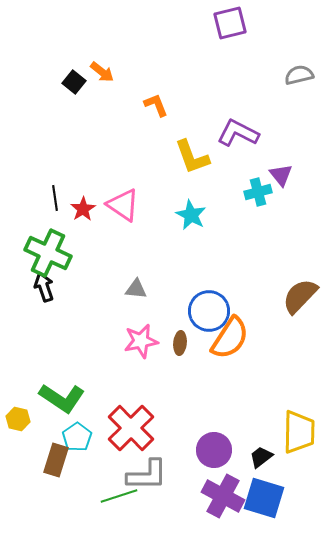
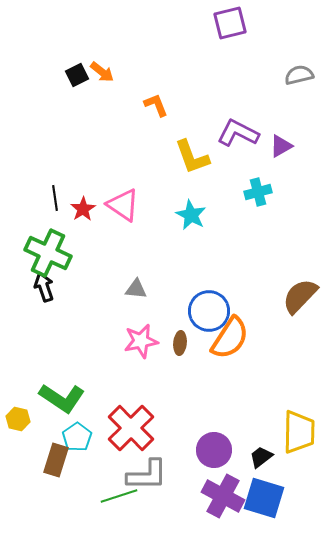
black square: moved 3 px right, 7 px up; rotated 25 degrees clockwise
purple triangle: moved 29 px up; rotated 40 degrees clockwise
